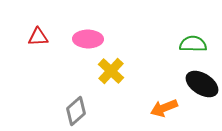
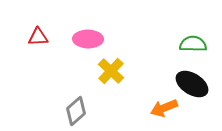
black ellipse: moved 10 px left
